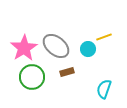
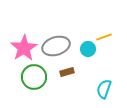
gray ellipse: rotated 56 degrees counterclockwise
green circle: moved 2 px right
